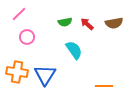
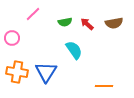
pink line: moved 14 px right
pink circle: moved 15 px left, 1 px down
blue triangle: moved 1 px right, 3 px up
